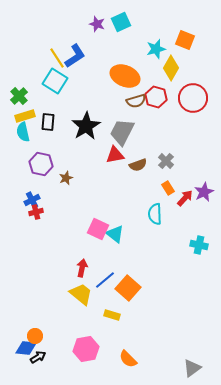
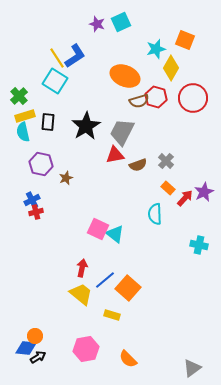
brown semicircle at (136, 101): moved 3 px right
orange rectangle at (168, 188): rotated 16 degrees counterclockwise
